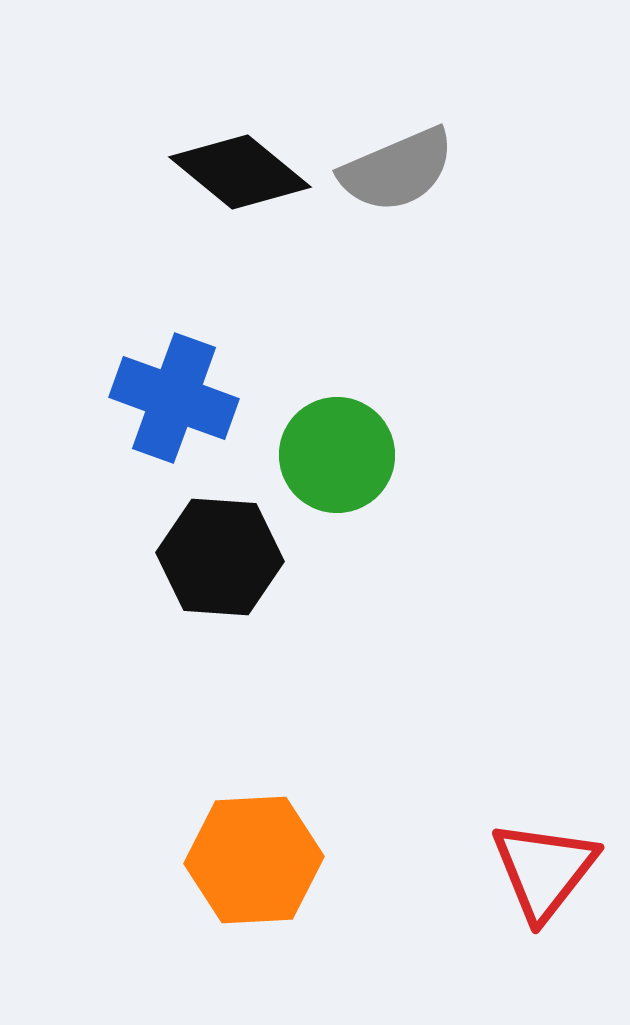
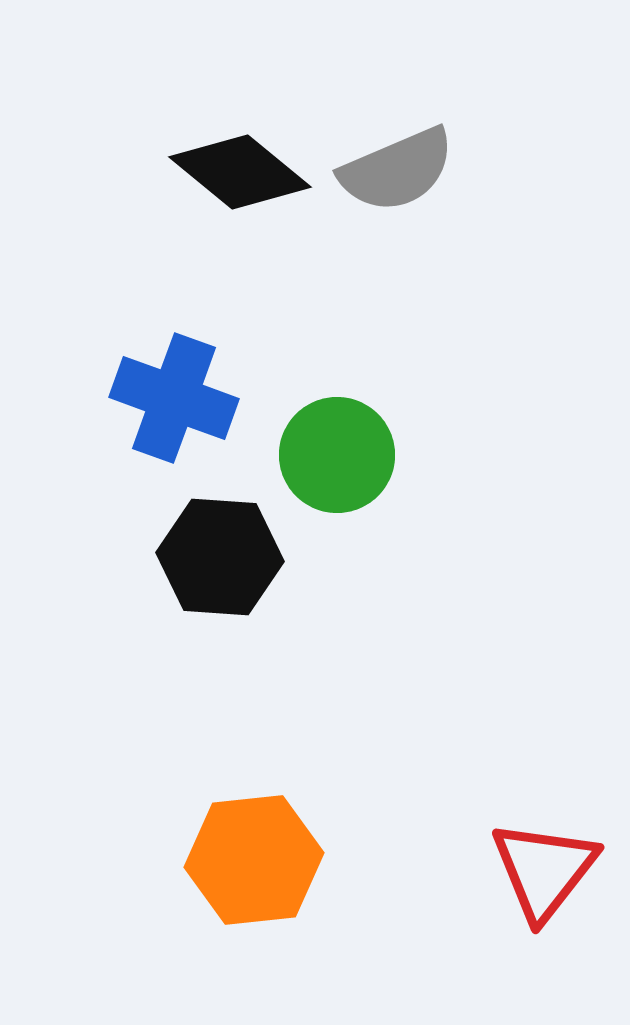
orange hexagon: rotated 3 degrees counterclockwise
